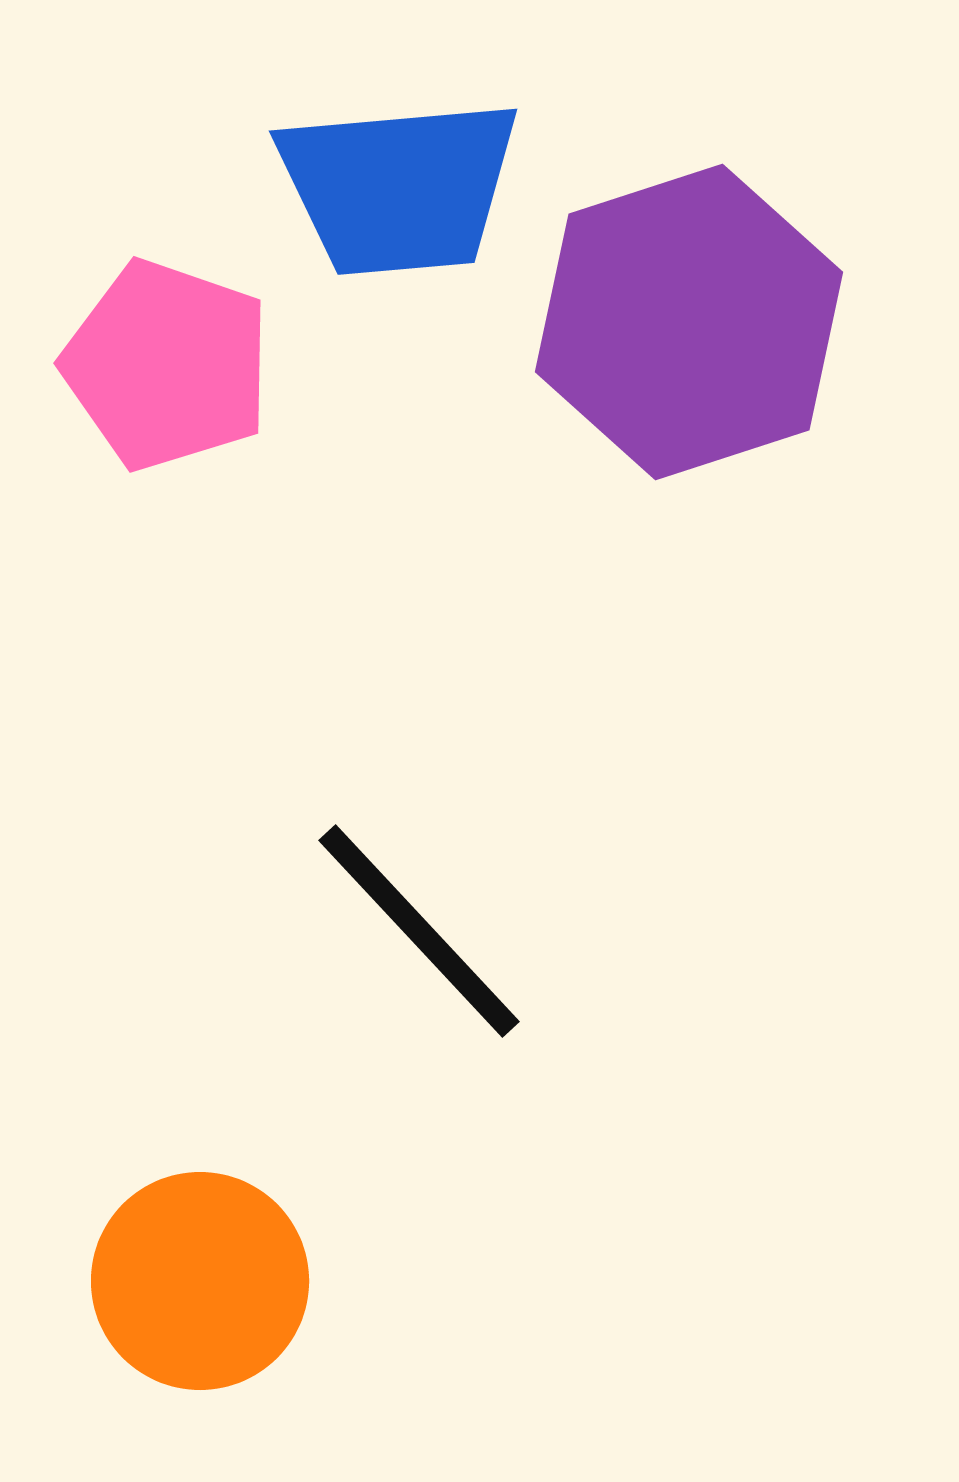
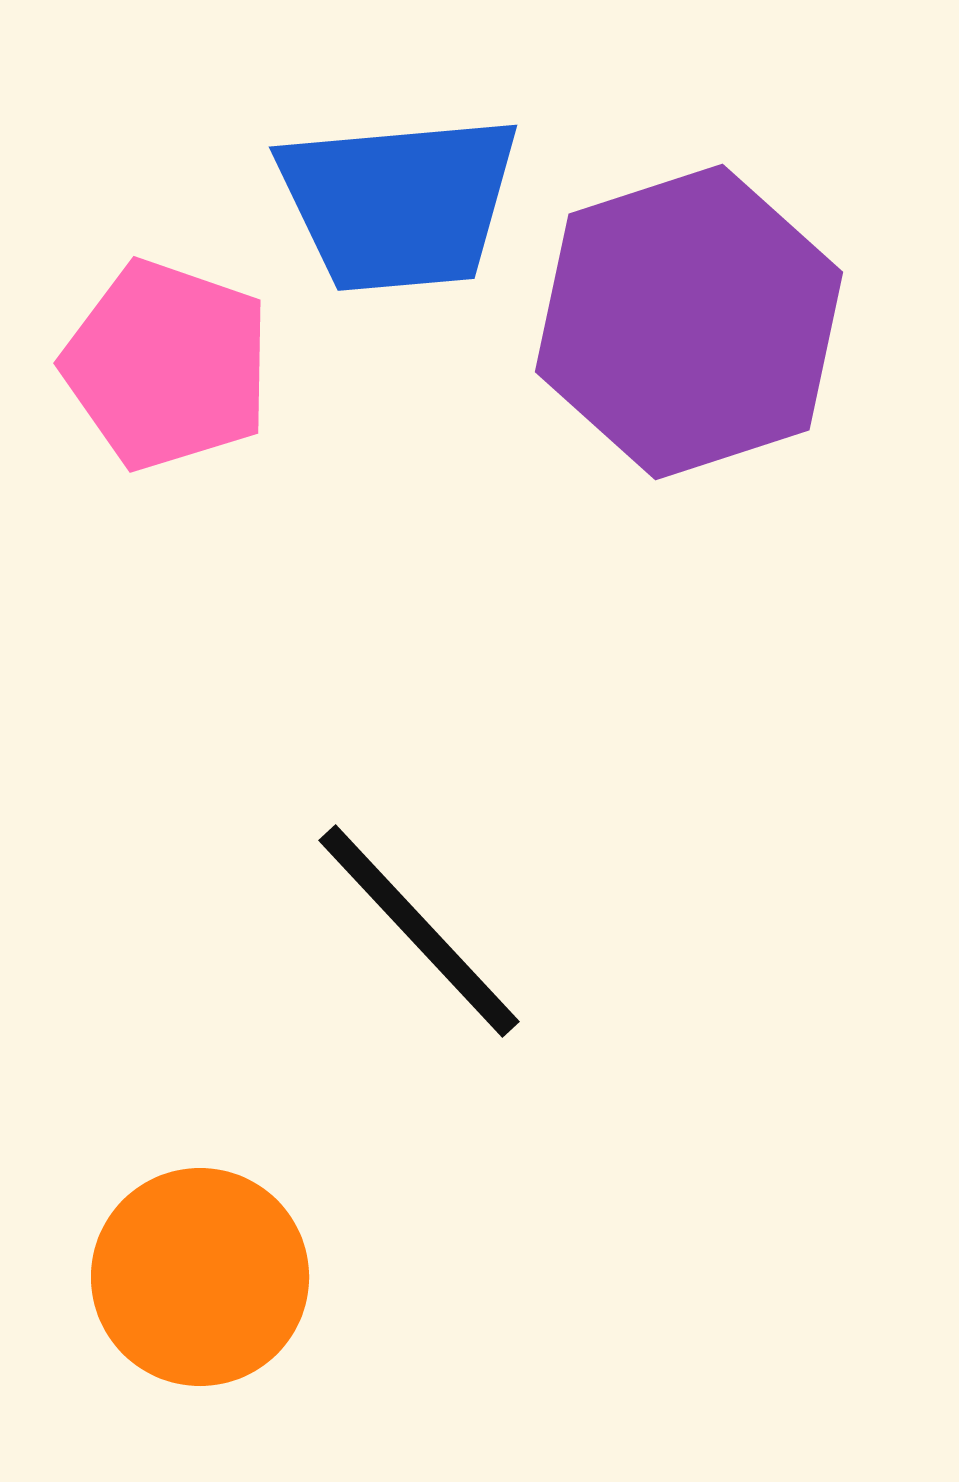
blue trapezoid: moved 16 px down
orange circle: moved 4 px up
